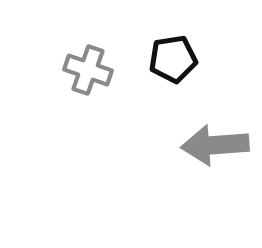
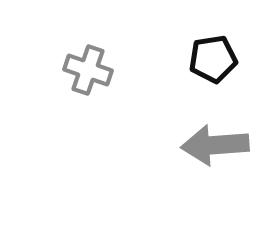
black pentagon: moved 40 px right
